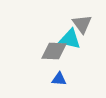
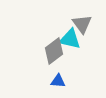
gray diamond: rotated 40 degrees counterclockwise
blue triangle: moved 1 px left, 2 px down
